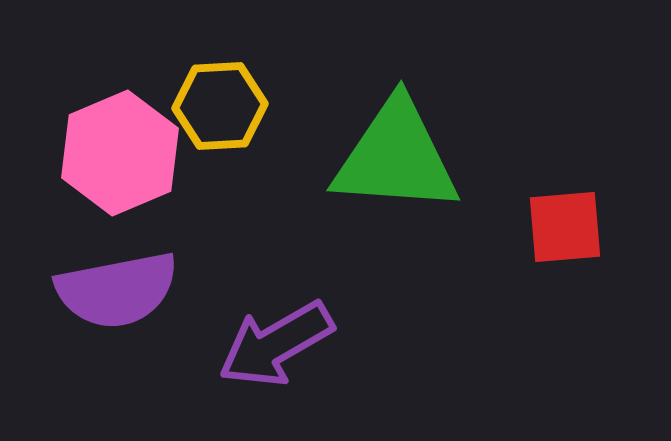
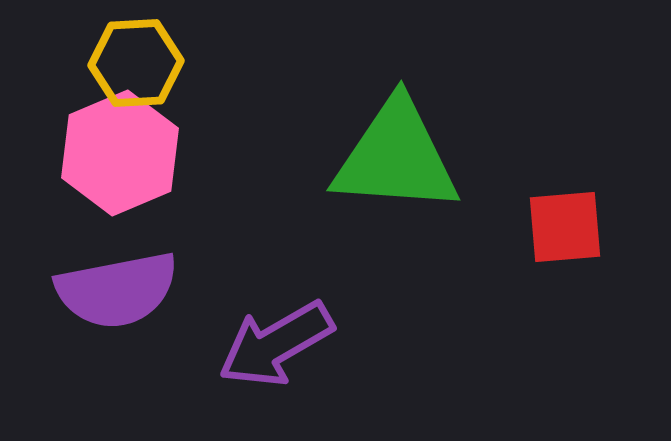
yellow hexagon: moved 84 px left, 43 px up
